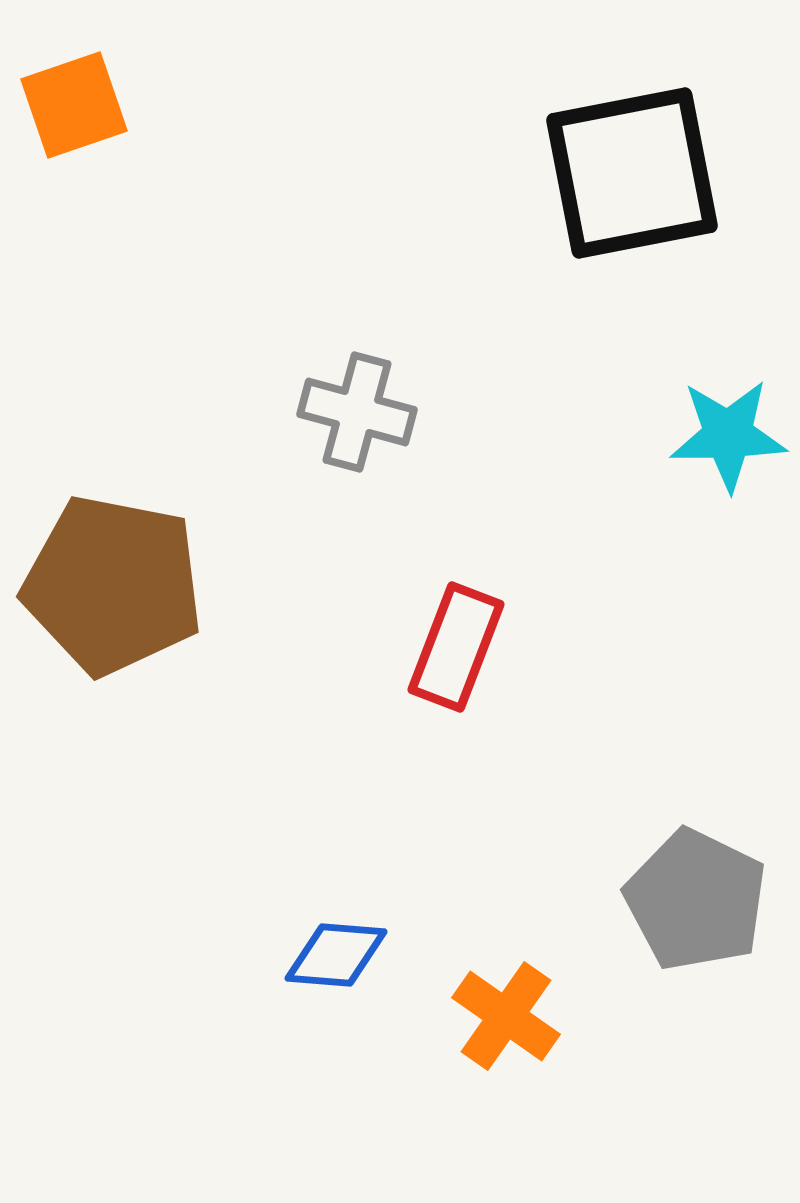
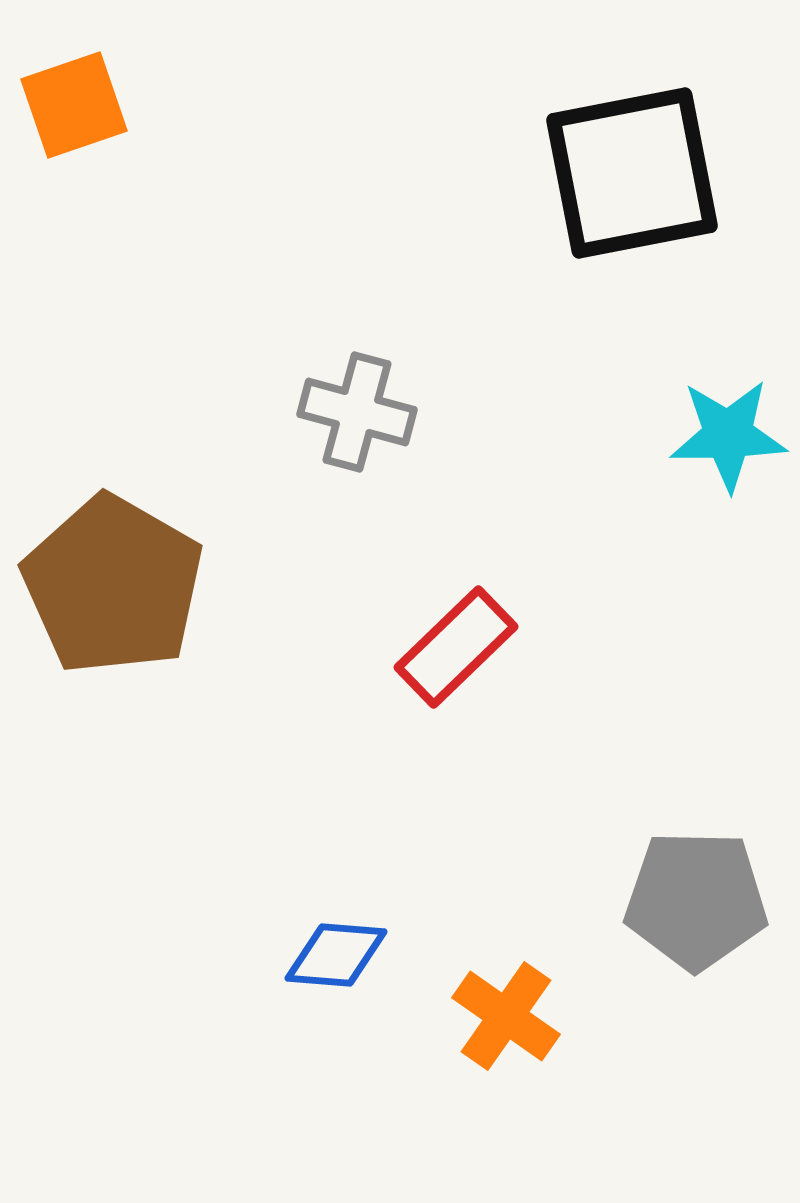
brown pentagon: rotated 19 degrees clockwise
red rectangle: rotated 25 degrees clockwise
gray pentagon: rotated 25 degrees counterclockwise
